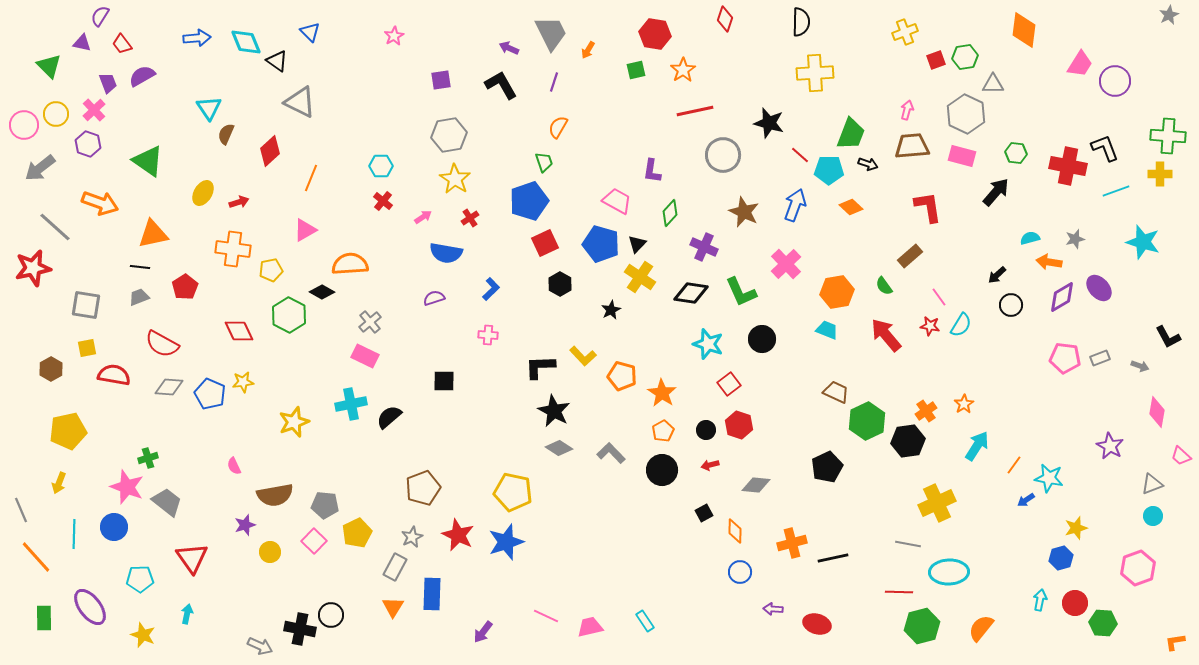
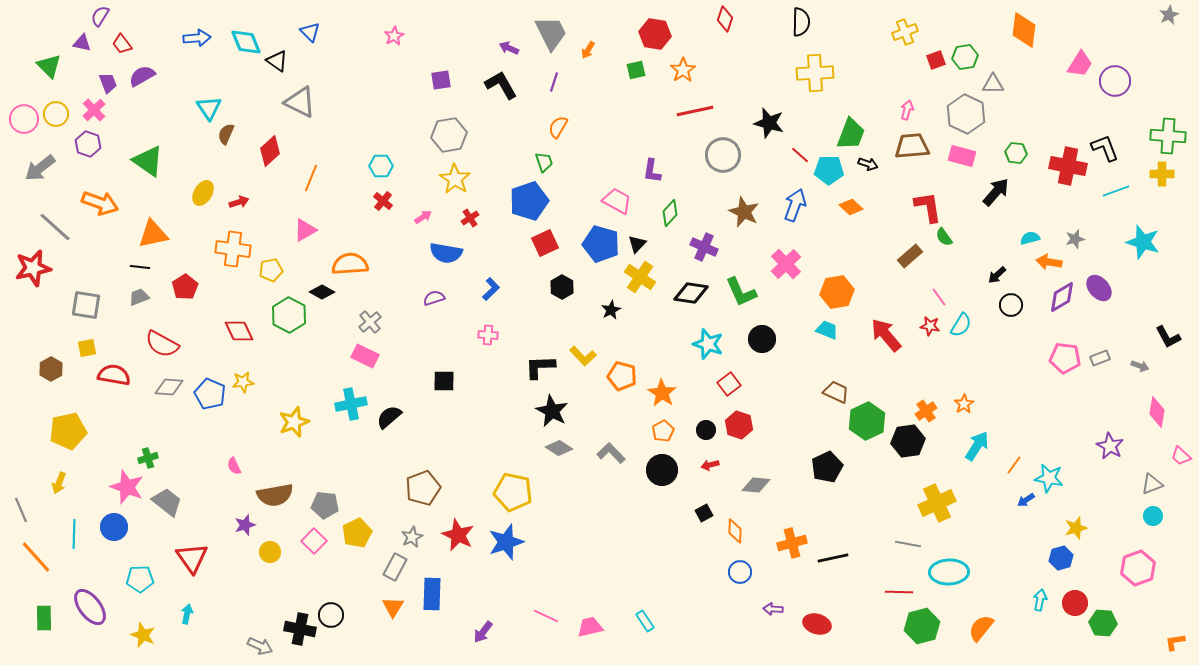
pink circle at (24, 125): moved 6 px up
yellow cross at (1160, 174): moved 2 px right
black hexagon at (560, 284): moved 2 px right, 3 px down
green semicircle at (884, 286): moved 60 px right, 49 px up
black star at (554, 411): moved 2 px left
